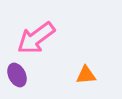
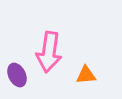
pink arrow: moved 13 px right, 14 px down; rotated 45 degrees counterclockwise
